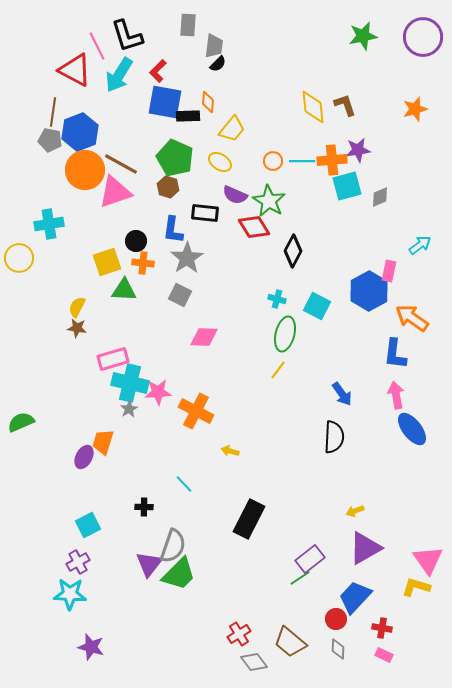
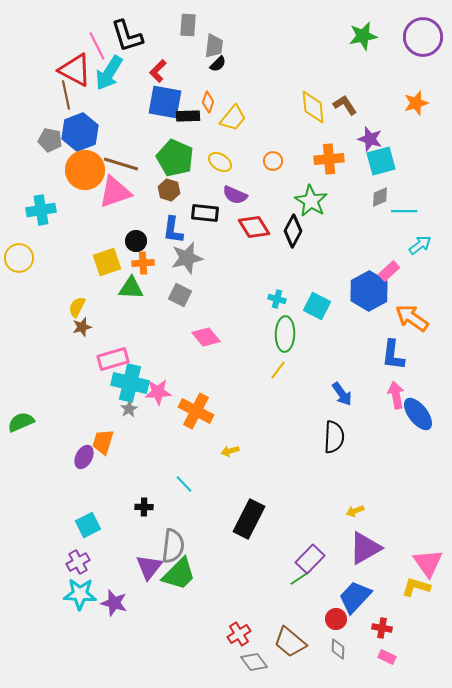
cyan arrow at (119, 75): moved 10 px left, 2 px up
orange diamond at (208, 102): rotated 15 degrees clockwise
brown L-shape at (345, 105): rotated 15 degrees counterclockwise
orange star at (415, 109): moved 1 px right, 6 px up
brown line at (53, 112): moved 13 px right, 17 px up; rotated 20 degrees counterclockwise
yellow trapezoid at (232, 129): moved 1 px right, 11 px up
purple star at (358, 150): moved 12 px right, 11 px up; rotated 25 degrees clockwise
orange cross at (332, 160): moved 3 px left, 1 px up
cyan line at (302, 161): moved 102 px right, 50 px down
brown line at (121, 164): rotated 12 degrees counterclockwise
cyan square at (347, 186): moved 34 px right, 25 px up
brown hexagon at (168, 187): moved 1 px right, 3 px down
green star at (269, 201): moved 42 px right
cyan cross at (49, 224): moved 8 px left, 14 px up
black diamond at (293, 251): moved 20 px up
gray star at (187, 258): rotated 20 degrees clockwise
orange cross at (143, 263): rotated 10 degrees counterclockwise
pink rectangle at (389, 271): rotated 35 degrees clockwise
green triangle at (124, 290): moved 7 px right, 2 px up
brown star at (77, 328): moved 5 px right, 1 px up; rotated 24 degrees counterclockwise
green ellipse at (285, 334): rotated 12 degrees counterclockwise
pink diamond at (204, 337): moved 2 px right; rotated 48 degrees clockwise
blue L-shape at (395, 354): moved 2 px left, 1 px down
blue ellipse at (412, 429): moved 6 px right, 15 px up
yellow arrow at (230, 451): rotated 30 degrees counterclockwise
gray semicircle at (173, 546): rotated 12 degrees counterclockwise
purple rectangle at (310, 559): rotated 8 degrees counterclockwise
pink triangle at (428, 560): moved 3 px down
purple triangle at (149, 564): moved 3 px down
cyan star at (70, 594): moved 10 px right
purple star at (91, 647): moved 23 px right, 44 px up
pink rectangle at (384, 655): moved 3 px right, 2 px down
